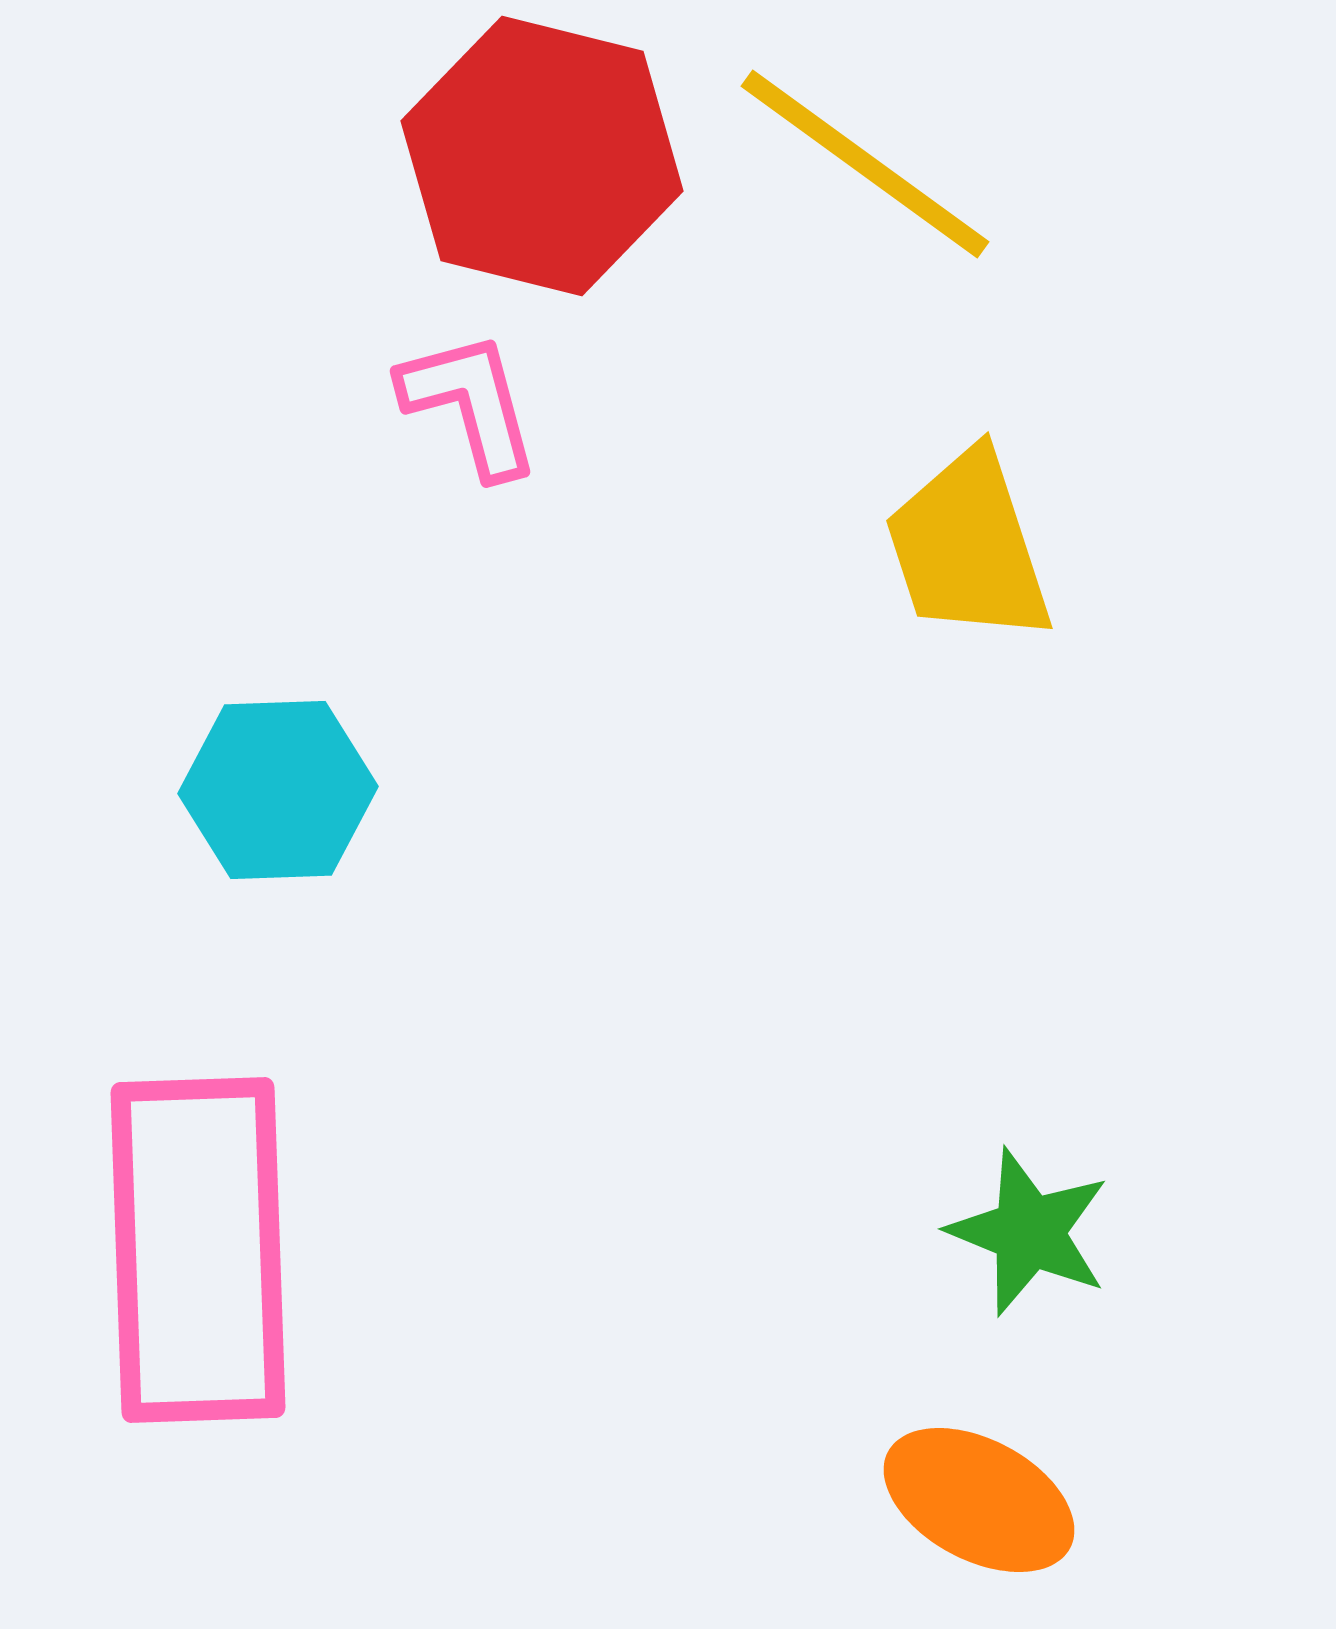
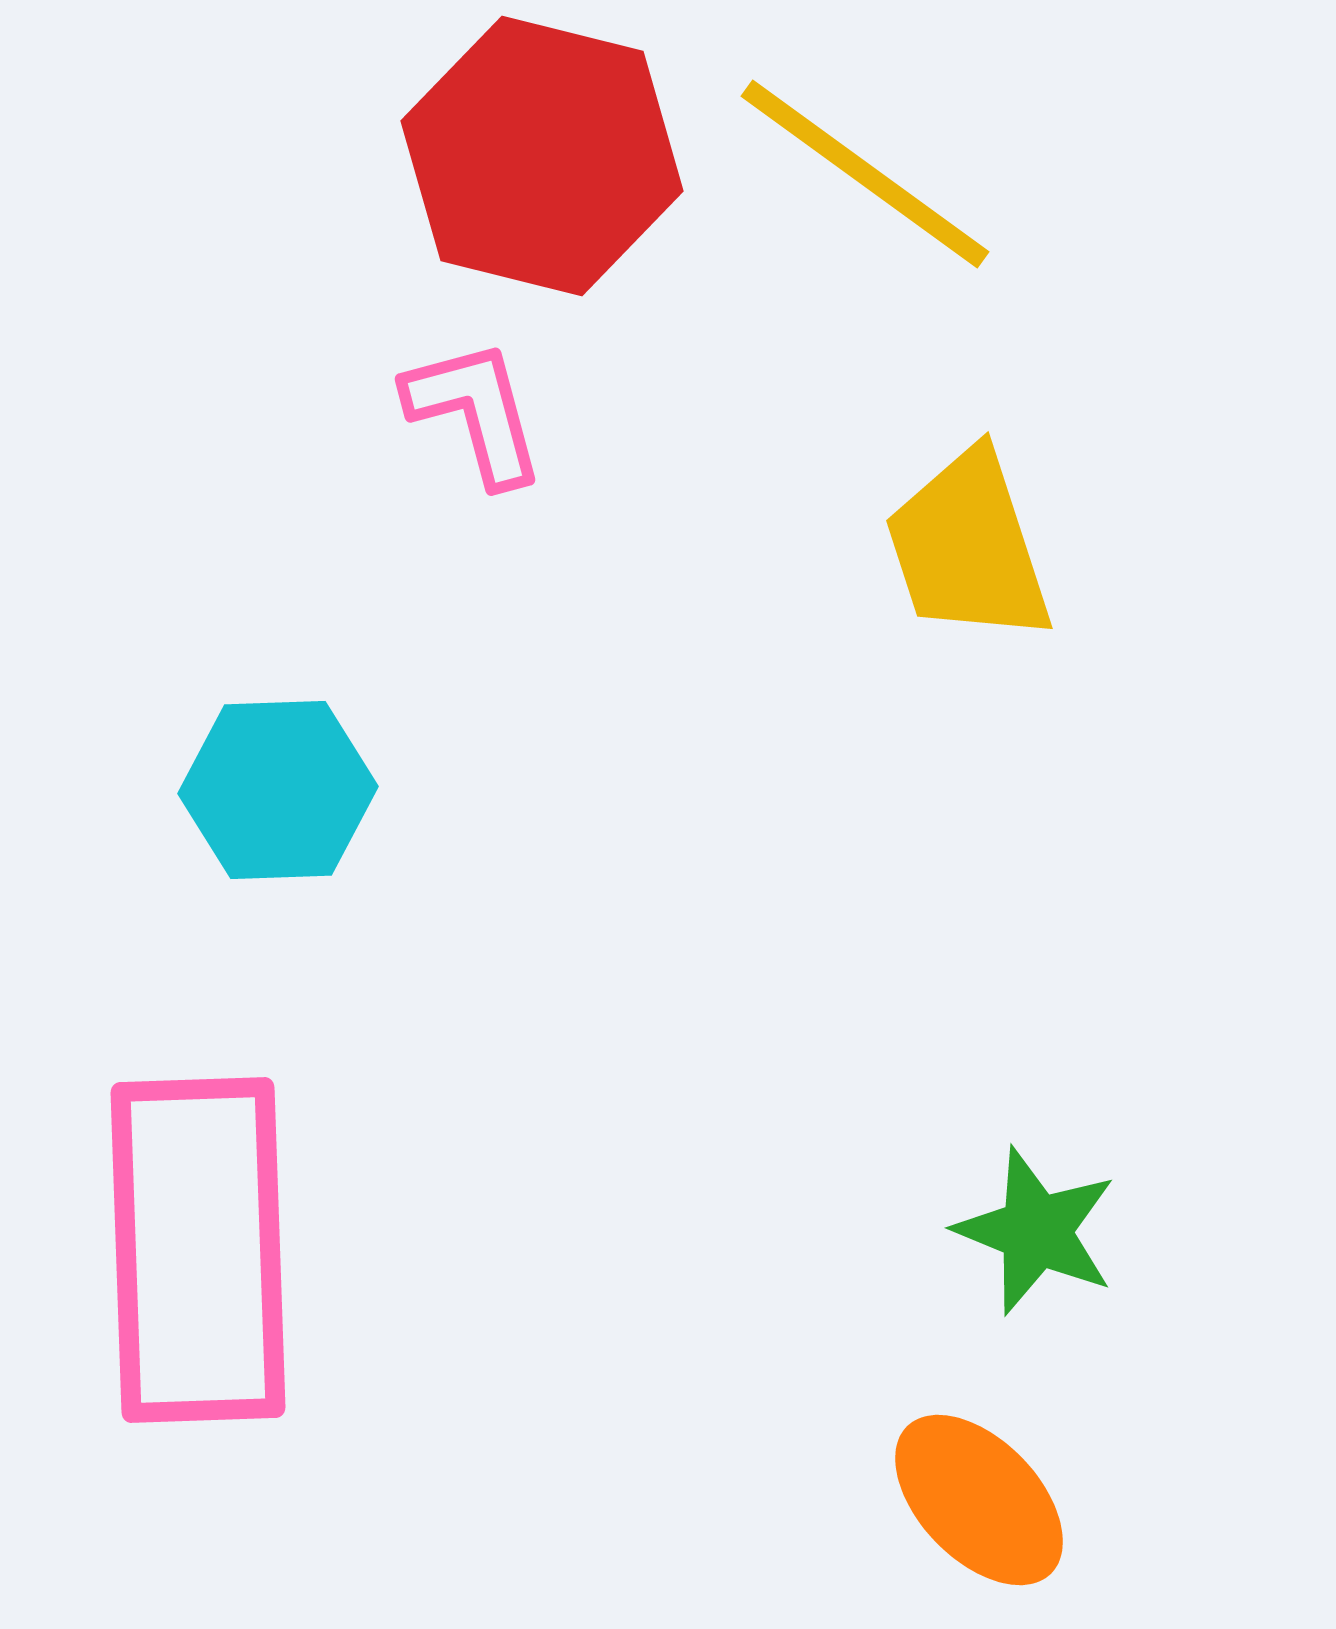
yellow line: moved 10 px down
pink L-shape: moved 5 px right, 8 px down
green star: moved 7 px right, 1 px up
orange ellipse: rotated 18 degrees clockwise
